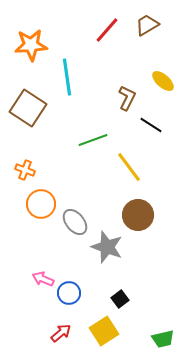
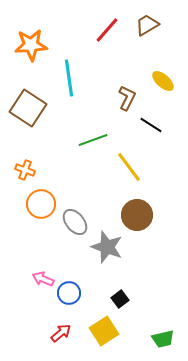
cyan line: moved 2 px right, 1 px down
brown circle: moved 1 px left
